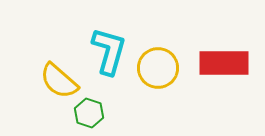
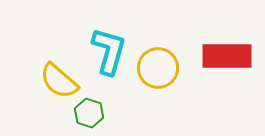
red rectangle: moved 3 px right, 7 px up
